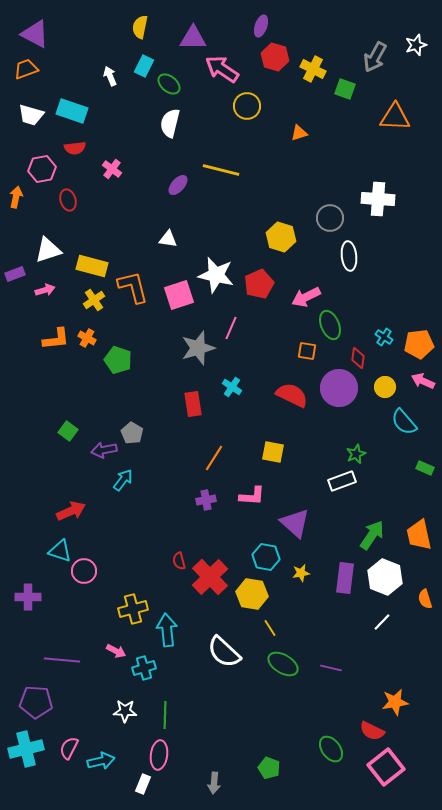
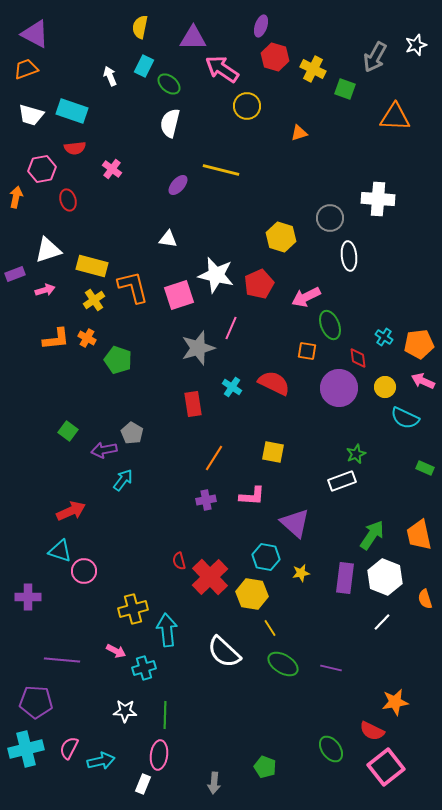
red diamond at (358, 358): rotated 15 degrees counterclockwise
red semicircle at (292, 395): moved 18 px left, 12 px up
cyan semicircle at (404, 422): moved 1 px right, 4 px up; rotated 24 degrees counterclockwise
green pentagon at (269, 768): moved 4 px left, 1 px up
